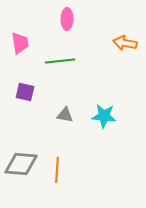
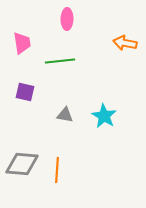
pink trapezoid: moved 2 px right
cyan star: rotated 25 degrees clockwise
gray diamond: moved 1 px right
